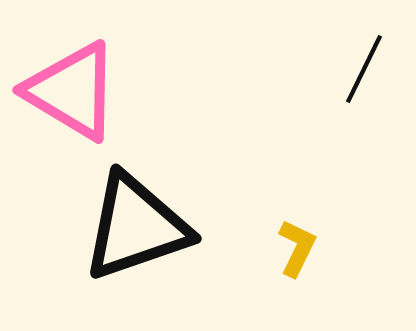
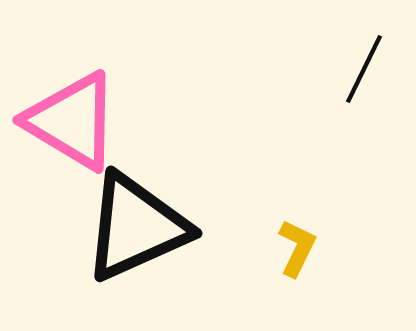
pink triangle: moved 30 px down
black triangle: rotated 5 degrees counterclockwise
